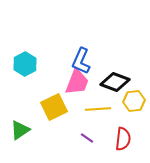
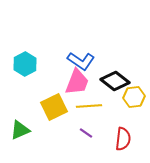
blue L-shape: rotated 80 degrees counterclockwise
black diamond: moved 1 px up; rotated 16 degrees clockwise
yellow hexagon: moved 4 px up
yellow line: moved 9 px left, 3 px up
green triangle: rotated 10 degrees clockwise
purple line: moved 1 px left, 5 px up
